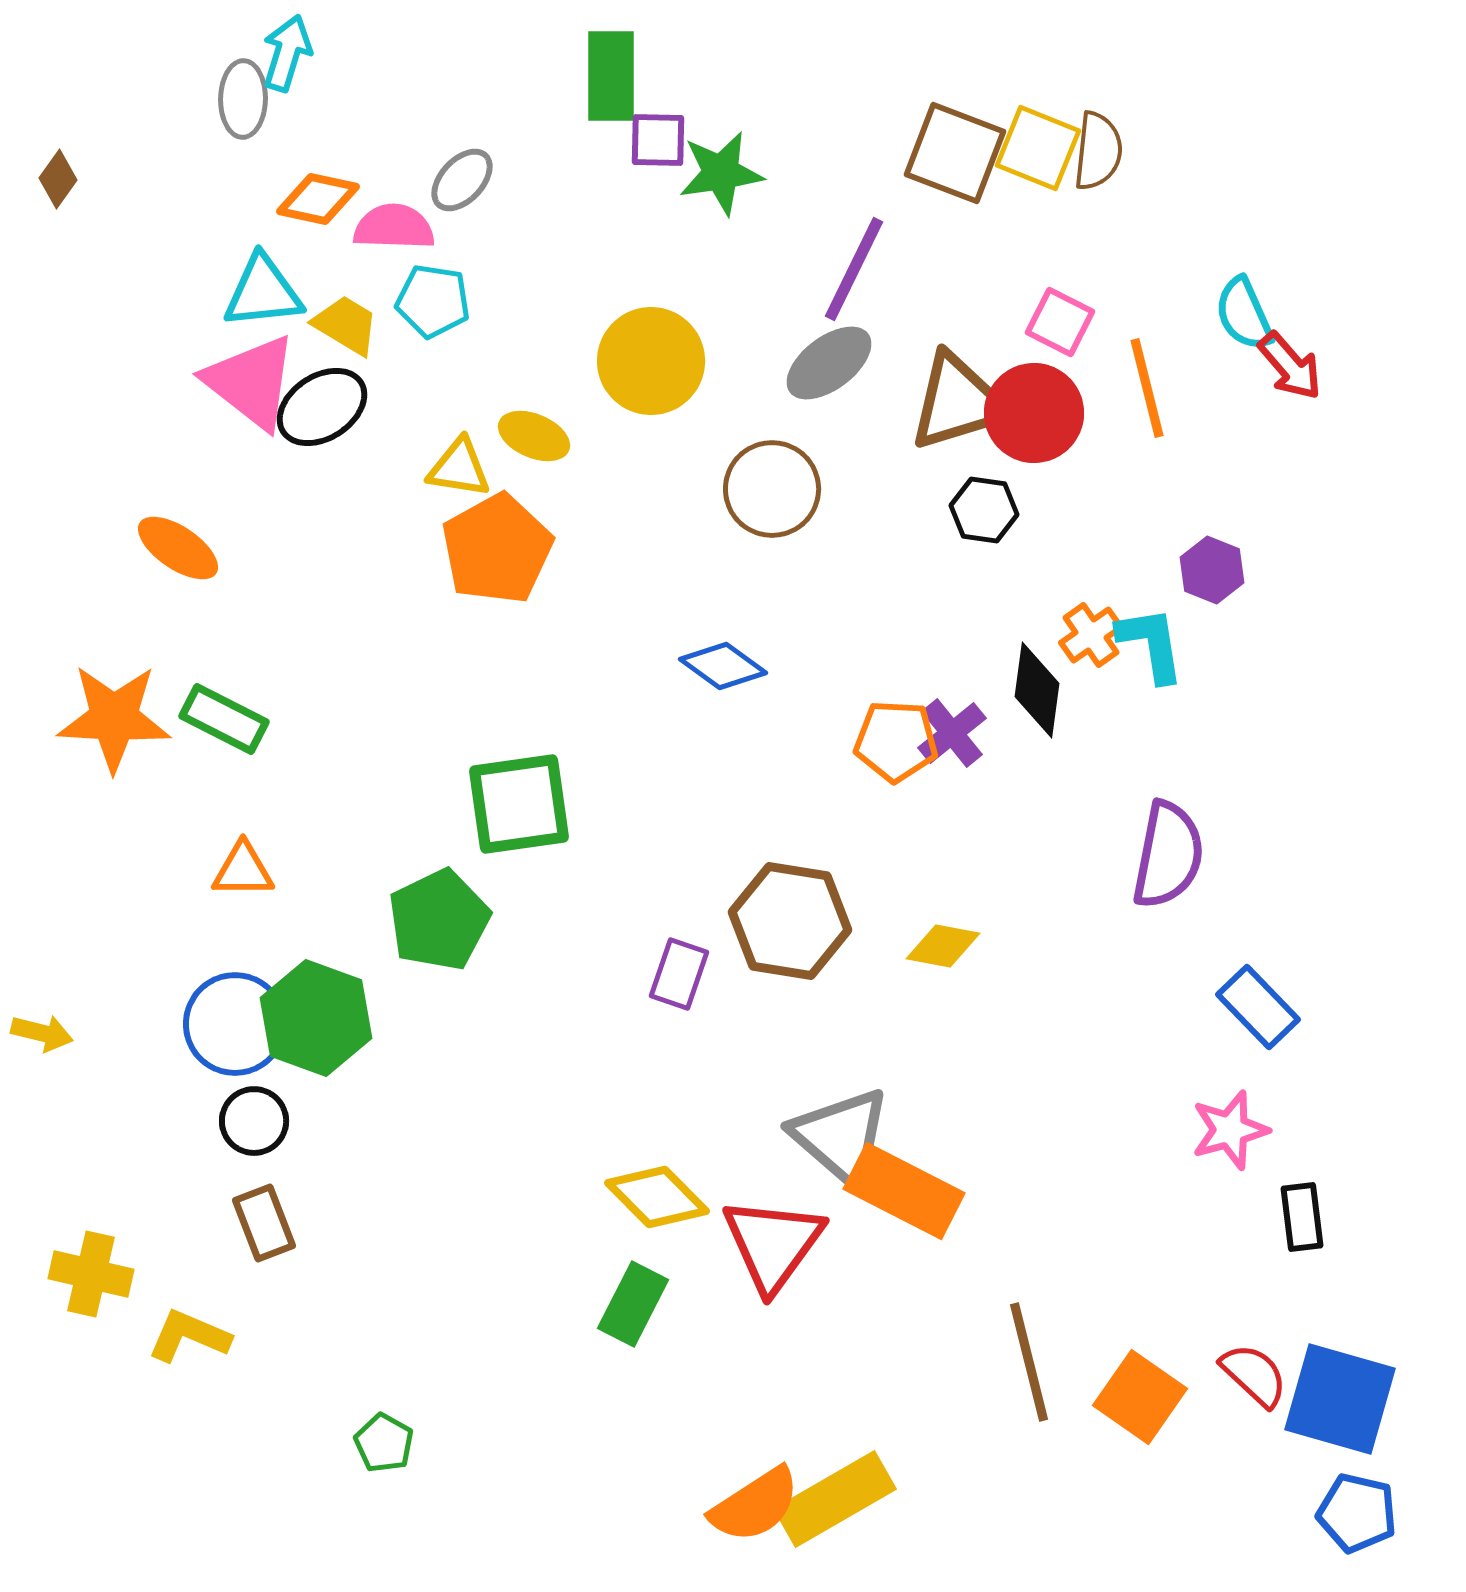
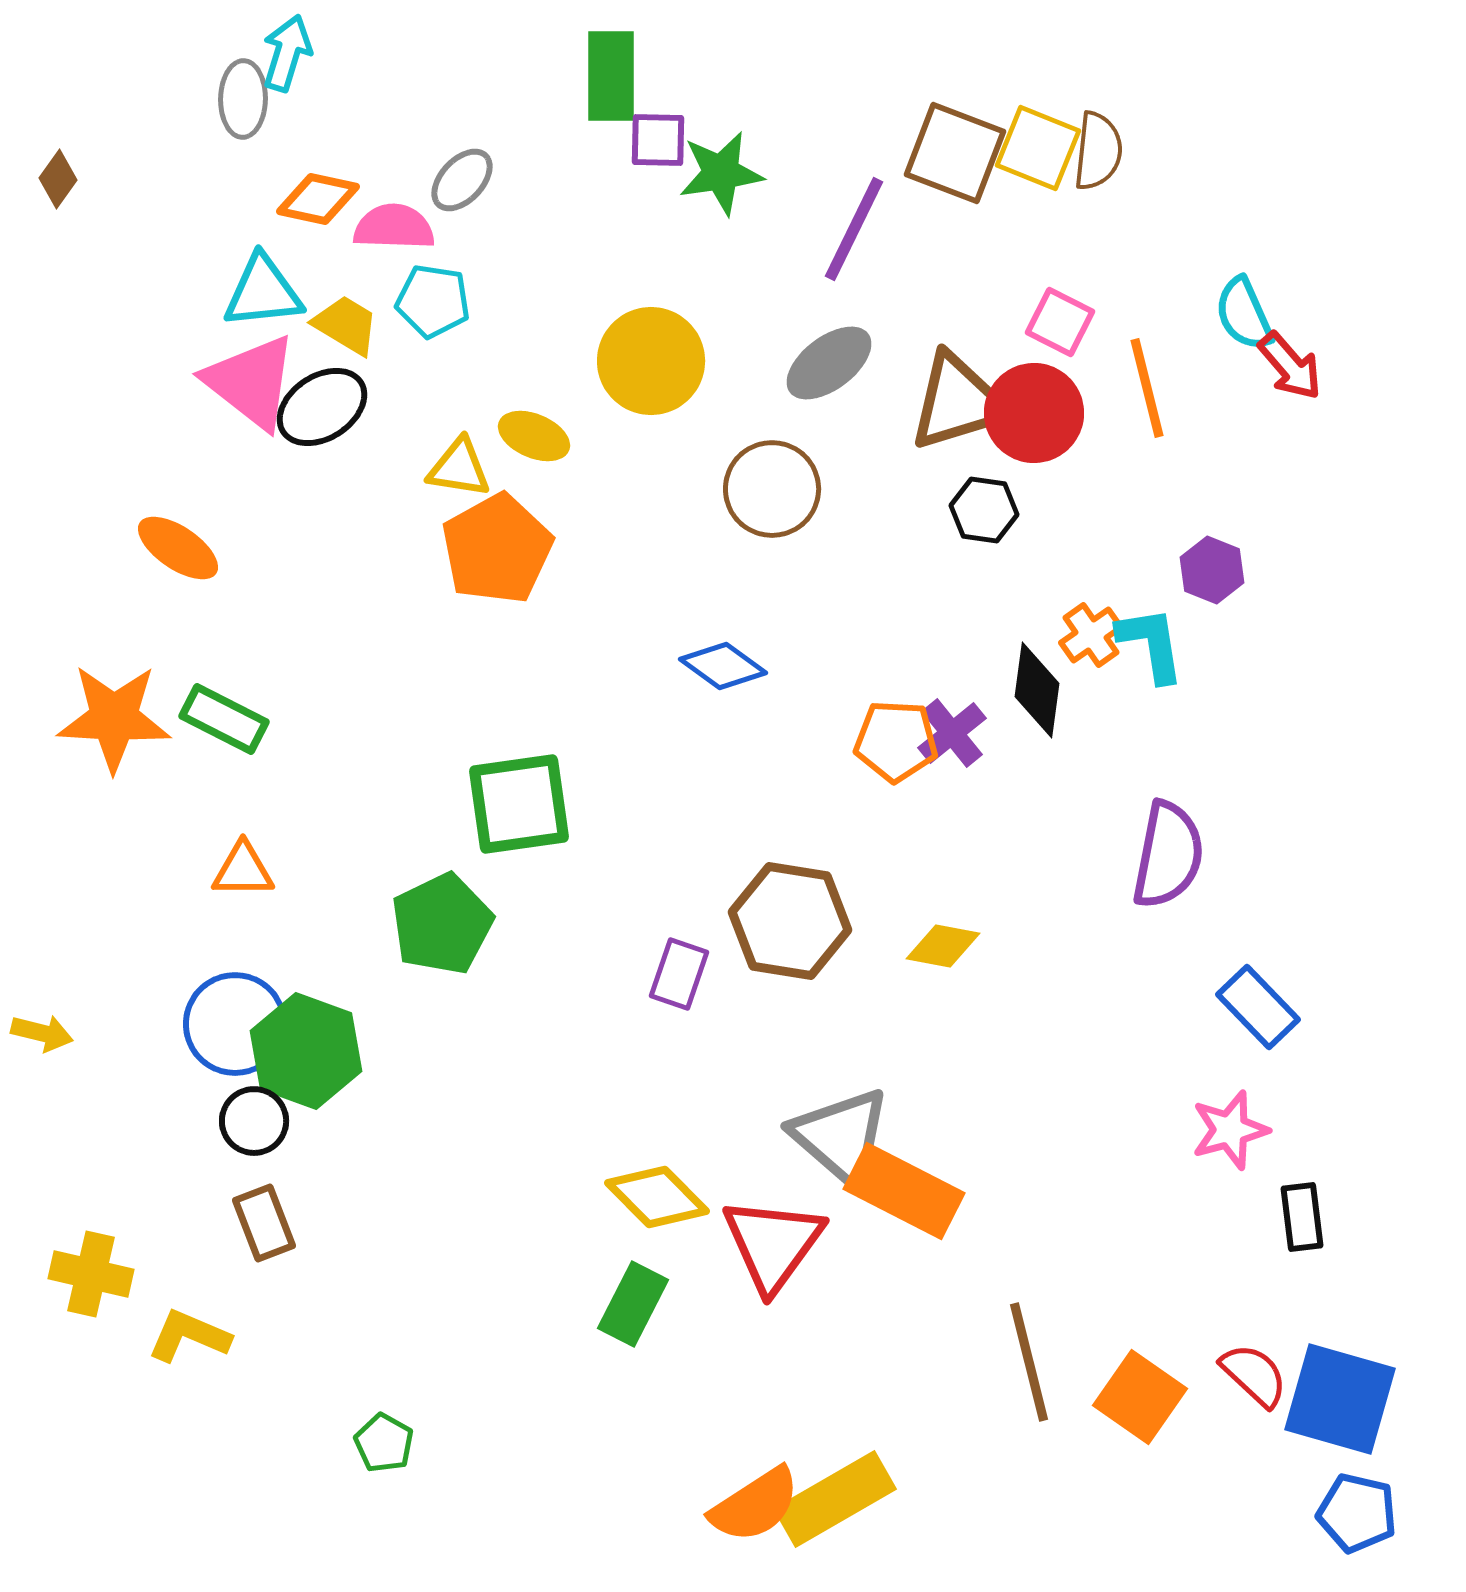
purple line at (854, 269): moved 40 px up
green pentagon at (439, 920): moved 3 px right, 4 px down
green hexagon at (316, 1018): moved 10 px left, 33 px down
